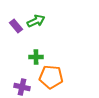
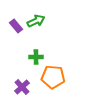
orange pentagon: moved 2 px right
purple cross: rotated 35 degrees clockwise
